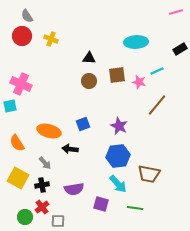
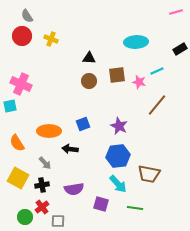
orange ellipse: rotated 15 degrees counterclockwise
